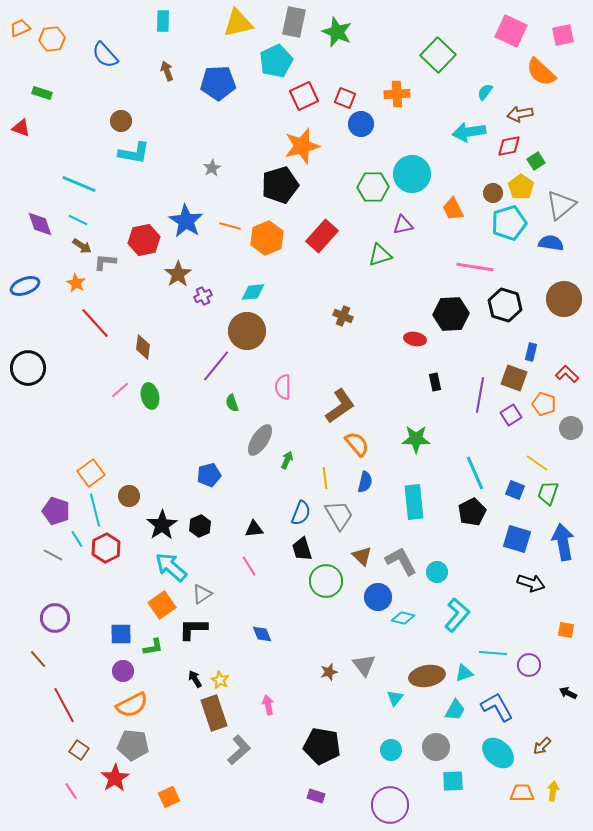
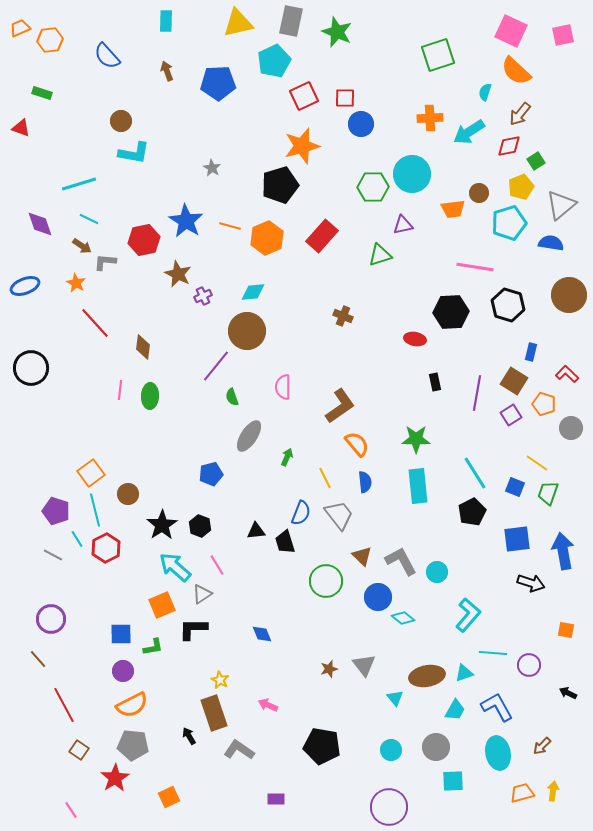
cyan rectangle at (163, 21): moved 3 px right
gray rectangle at (294, 22): moved 3 px left, 1 px up
orange hexagon at (52, 39): moved 2 px left, 1 px down
blue semicircle at (105, 55): moved 2 px right, 1 px down
green square at (438, 55): rotated 28 degrees clockwise
cyan pentagon at (276, 61): moved 2 px left
orange semicircle at (541, 72): moved 25 px left, 1 px up
cyan semicircle at (485, 92): rotated 18 degrees counterclockwise
orange cross at (397, 94): moved 33 px right, 24 px down
red square at (345, 98): rotated 20 degrees counterclockwise
brown arrow at (520, 114): rotated 40 degrees counterclockwise
cyan arrow at (469, 132): rotated 24 degrees counterclockwise
gray star at (212, 168): rotated 12 degrees counterclockwise
cyan line at (79, 184): rotated 40 degrees counterclockwise
yellow pentagon at (521, 187): rotated 15 degrees clockwise
brown circle at (493, 193): moved 14 px left
orange trapezoid at (453, 209): rotated 70 degrees counterclockwise
cyan line at (78, 220): moved 11 px right, 1 px up
brown star at (178, 274): rotated 12 degrees counterclockwise
brown circle at (564, 299): moved 5 px right, 4 px up
black hexagon at (505, 305): moved 3 px right
black hexagon at (451, 314): moved 2 px up
black circle at (28, 368): moved 3 px right
brown square at (514, 378): moved 3 px down; rotated 12 degrees clockwise
pink line at (120, 390): rotated 42 degrees counterclockwise
purple line at (480, 395): moved 3 px left, 2 px up
green ellipse at (150, 396): rotated 15 degrees clockwise
green semicircle at (232, 403): moved 6 px up
gray ellipse at (260, 440): moved 11 px left, 4 px up
green arrow at (287, 460): moved 3 px up
cyan line at (475, 473): rotated 8 degrees counterclockwise
blue pentagon at (209, 475): moved 2 px right, 1 px up
yellow line at (325, 478): rotated 20 degrees counterclockwise
blue semicircle at (365, 482): rotated 20 degrees counterclockwise
blue square at (515, 490): moved 3 px up
brown circle at (129, 496): moved 1 px left, 2 px up
cyan rectangle at (414, 502): moved 4 px right, 16 px up
gray trapezoid at (339, 515): rotated 8 degrees counterclockwise
black hexagon at (200, 526): rotated 15 degrees counterclockwise
black triangle at (254, 529): moved 2 px right, 2 px down
blue square at (517, 539): rotated 24 degrees counterclockwise
blue arrow at (563, 542): moved 9 px down
black trapezoid at (302, 549): moved 17 px left, 7 px up
pink line at (249, 566): moved 32 px left, 1 px up
cyan arrow at (171, 567): moved 4 px right
orange square at (162, 605): rotated 12 degrees clockwise
cyan L-shape at (457, 615): moved 11 px right
purple circle at (55, 618): moved 4 px left, 1 px down
cyan diamond at (403, 618): rotated 25 degrees clockwise
brown star at (329, 672): moved 3 px up
black arrow at (195, 679): moved 6 px left, 57 px down
cyan triangle at (395, 698): rotated 18 degrees counterclockwise
pink arrow at (268, 705): rotated 54 degrees counterclockwise
gray L-shape at (239, 750): rotated 104 degrees counterclockwise
cyan ellipse at (498, 753): rotated 36 degrees clockwise
pink line at (71, 791): moved 19 px down
orange trapezoid at (522, 793): rotated 15 degrees counterclockwise
purple rectangle at (316, 796): moved 40 px left, 3 px down; rotated 18 degrees counterclockwise
purple circle at (390, 805): moved 1 px left, 2 px down
